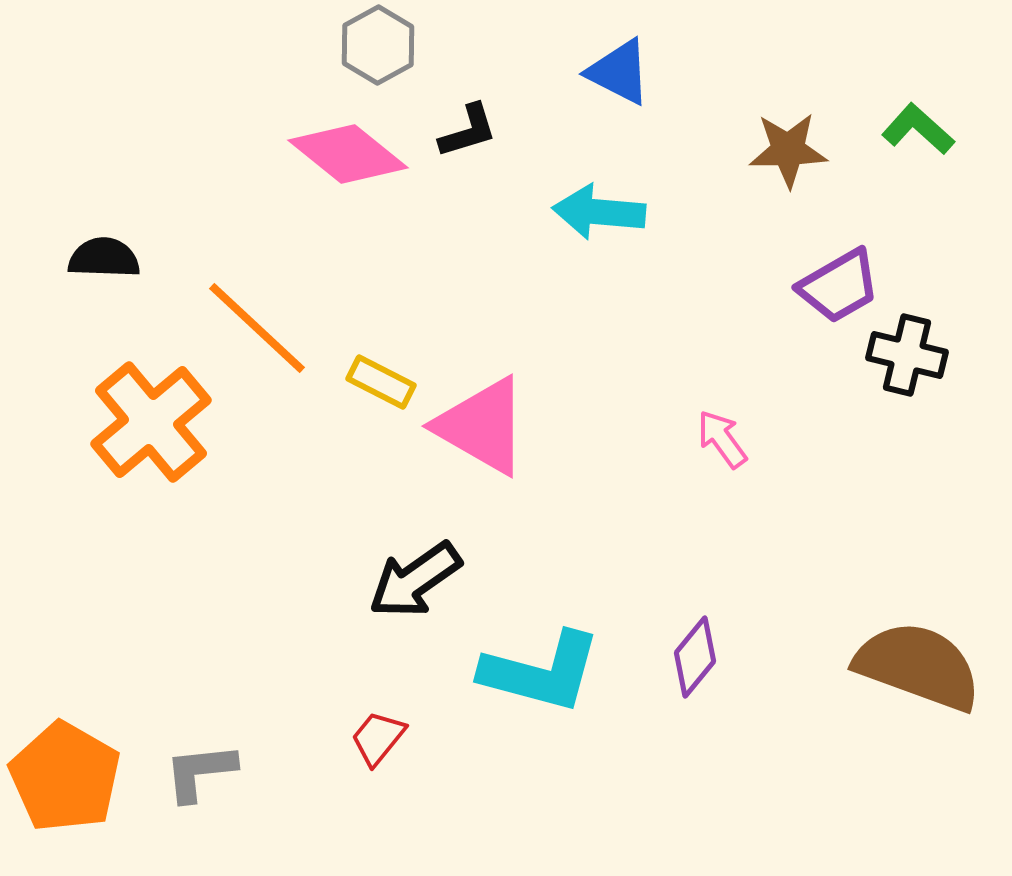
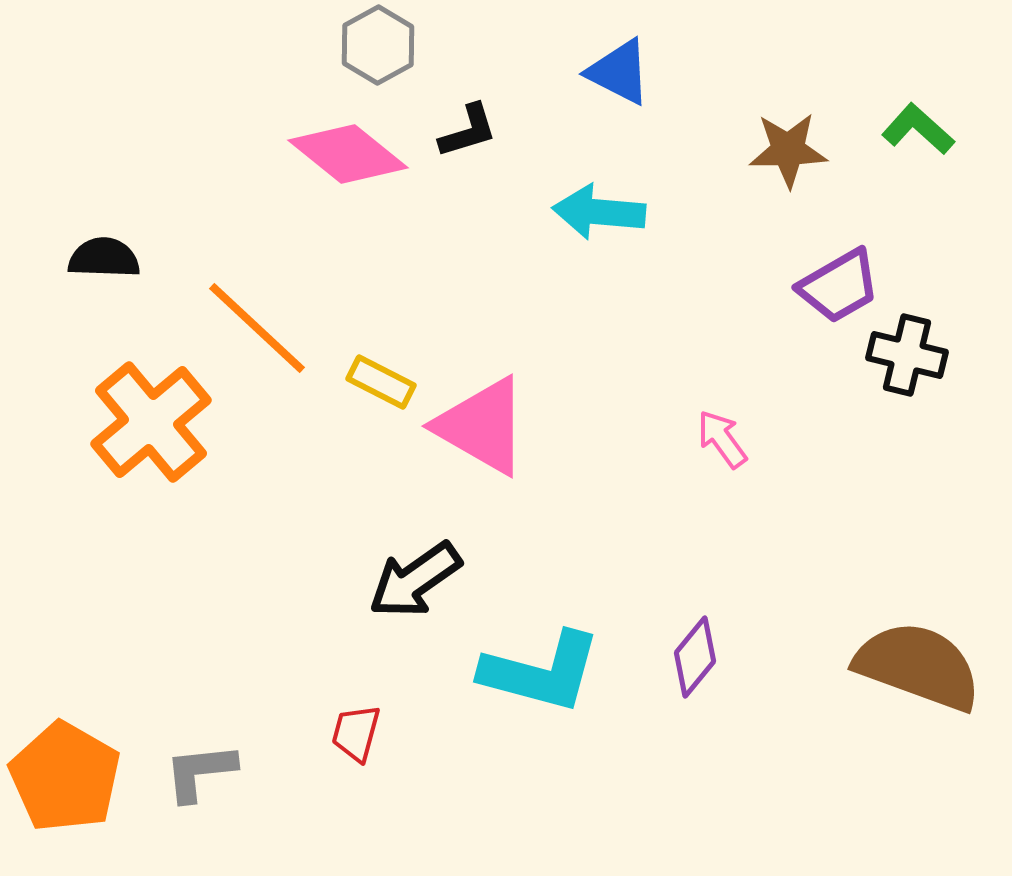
red trapezoid: moved 22 px left, 5 px up; rotated 24 degrees counterclockwise
